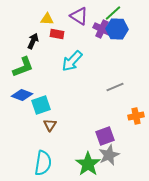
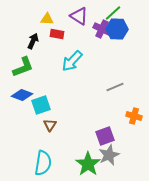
orange cross: moved 2 px left; rotated 28 degrees clockwise
